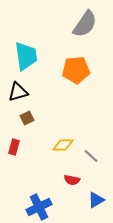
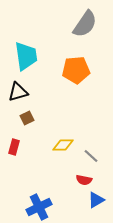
red semicircle: moved 12 px right
